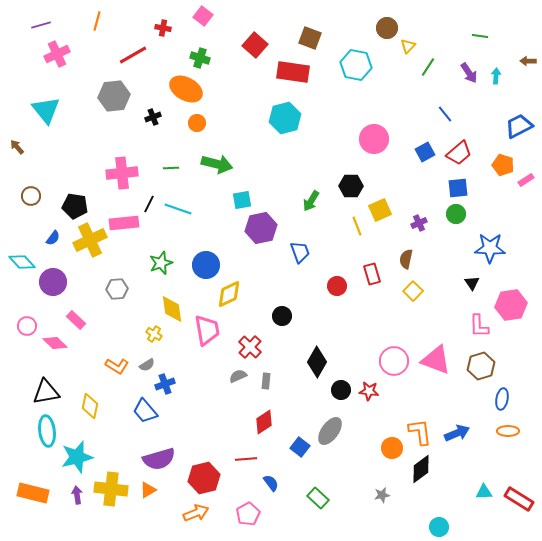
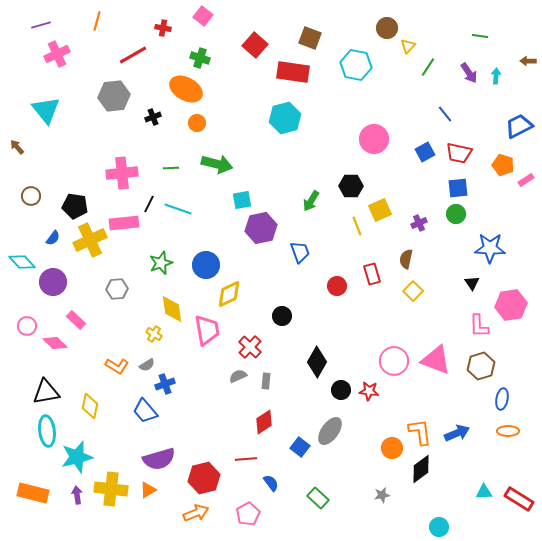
red trapezoid at (459, 153): rotated 52 degrees clockwise
